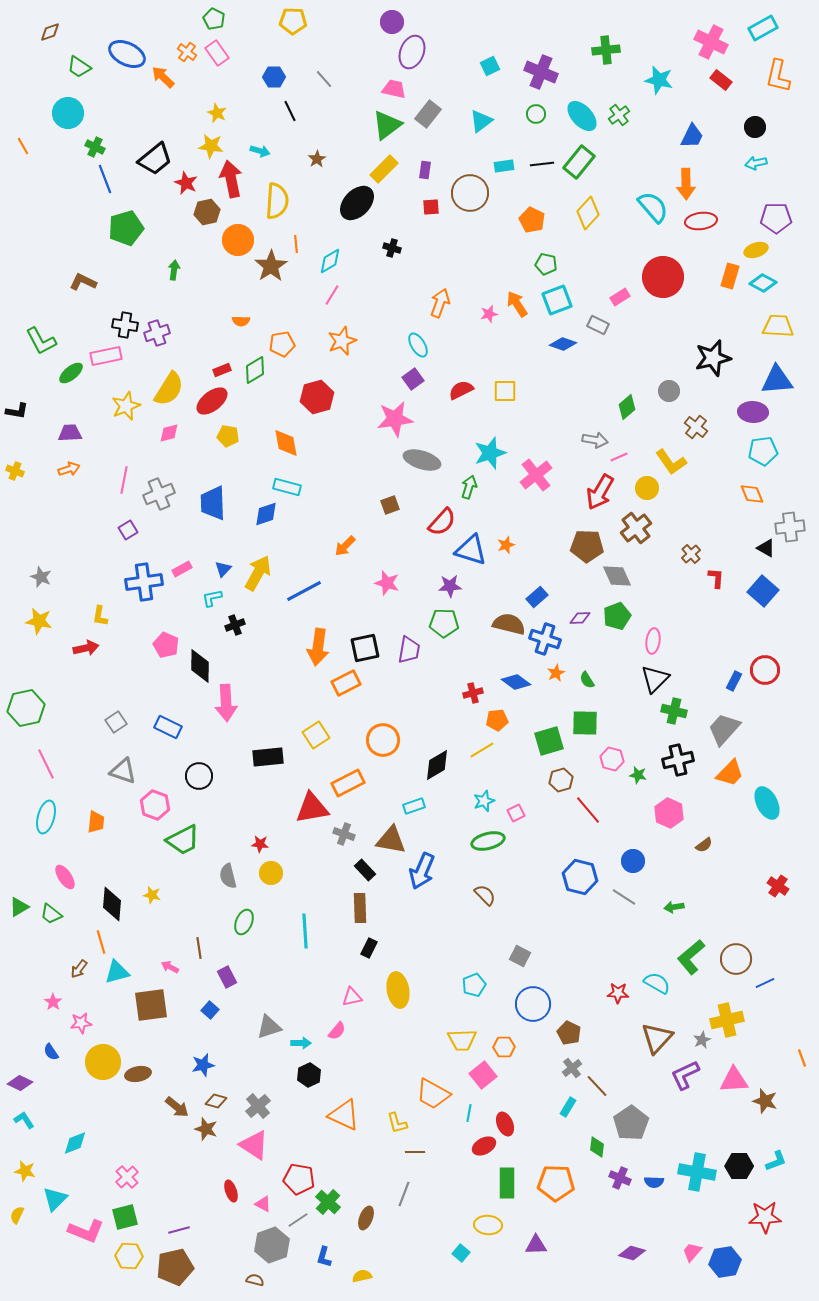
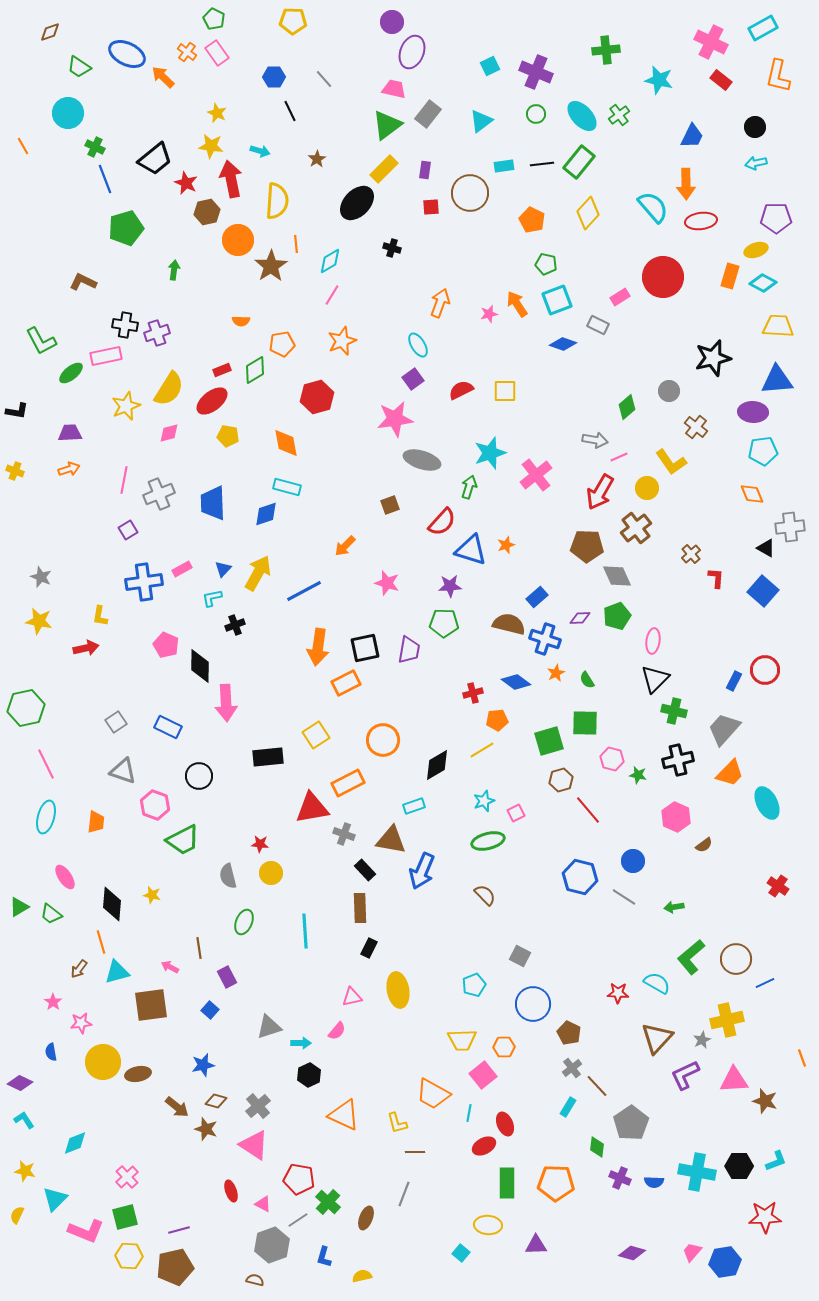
purple cross at (541, 72): moved 5 px left
pink hexagon at (669, 813): moved 7 px right, 4 px down
blue semicircle at (51, 1052): rotated 24 degrees clockwise
